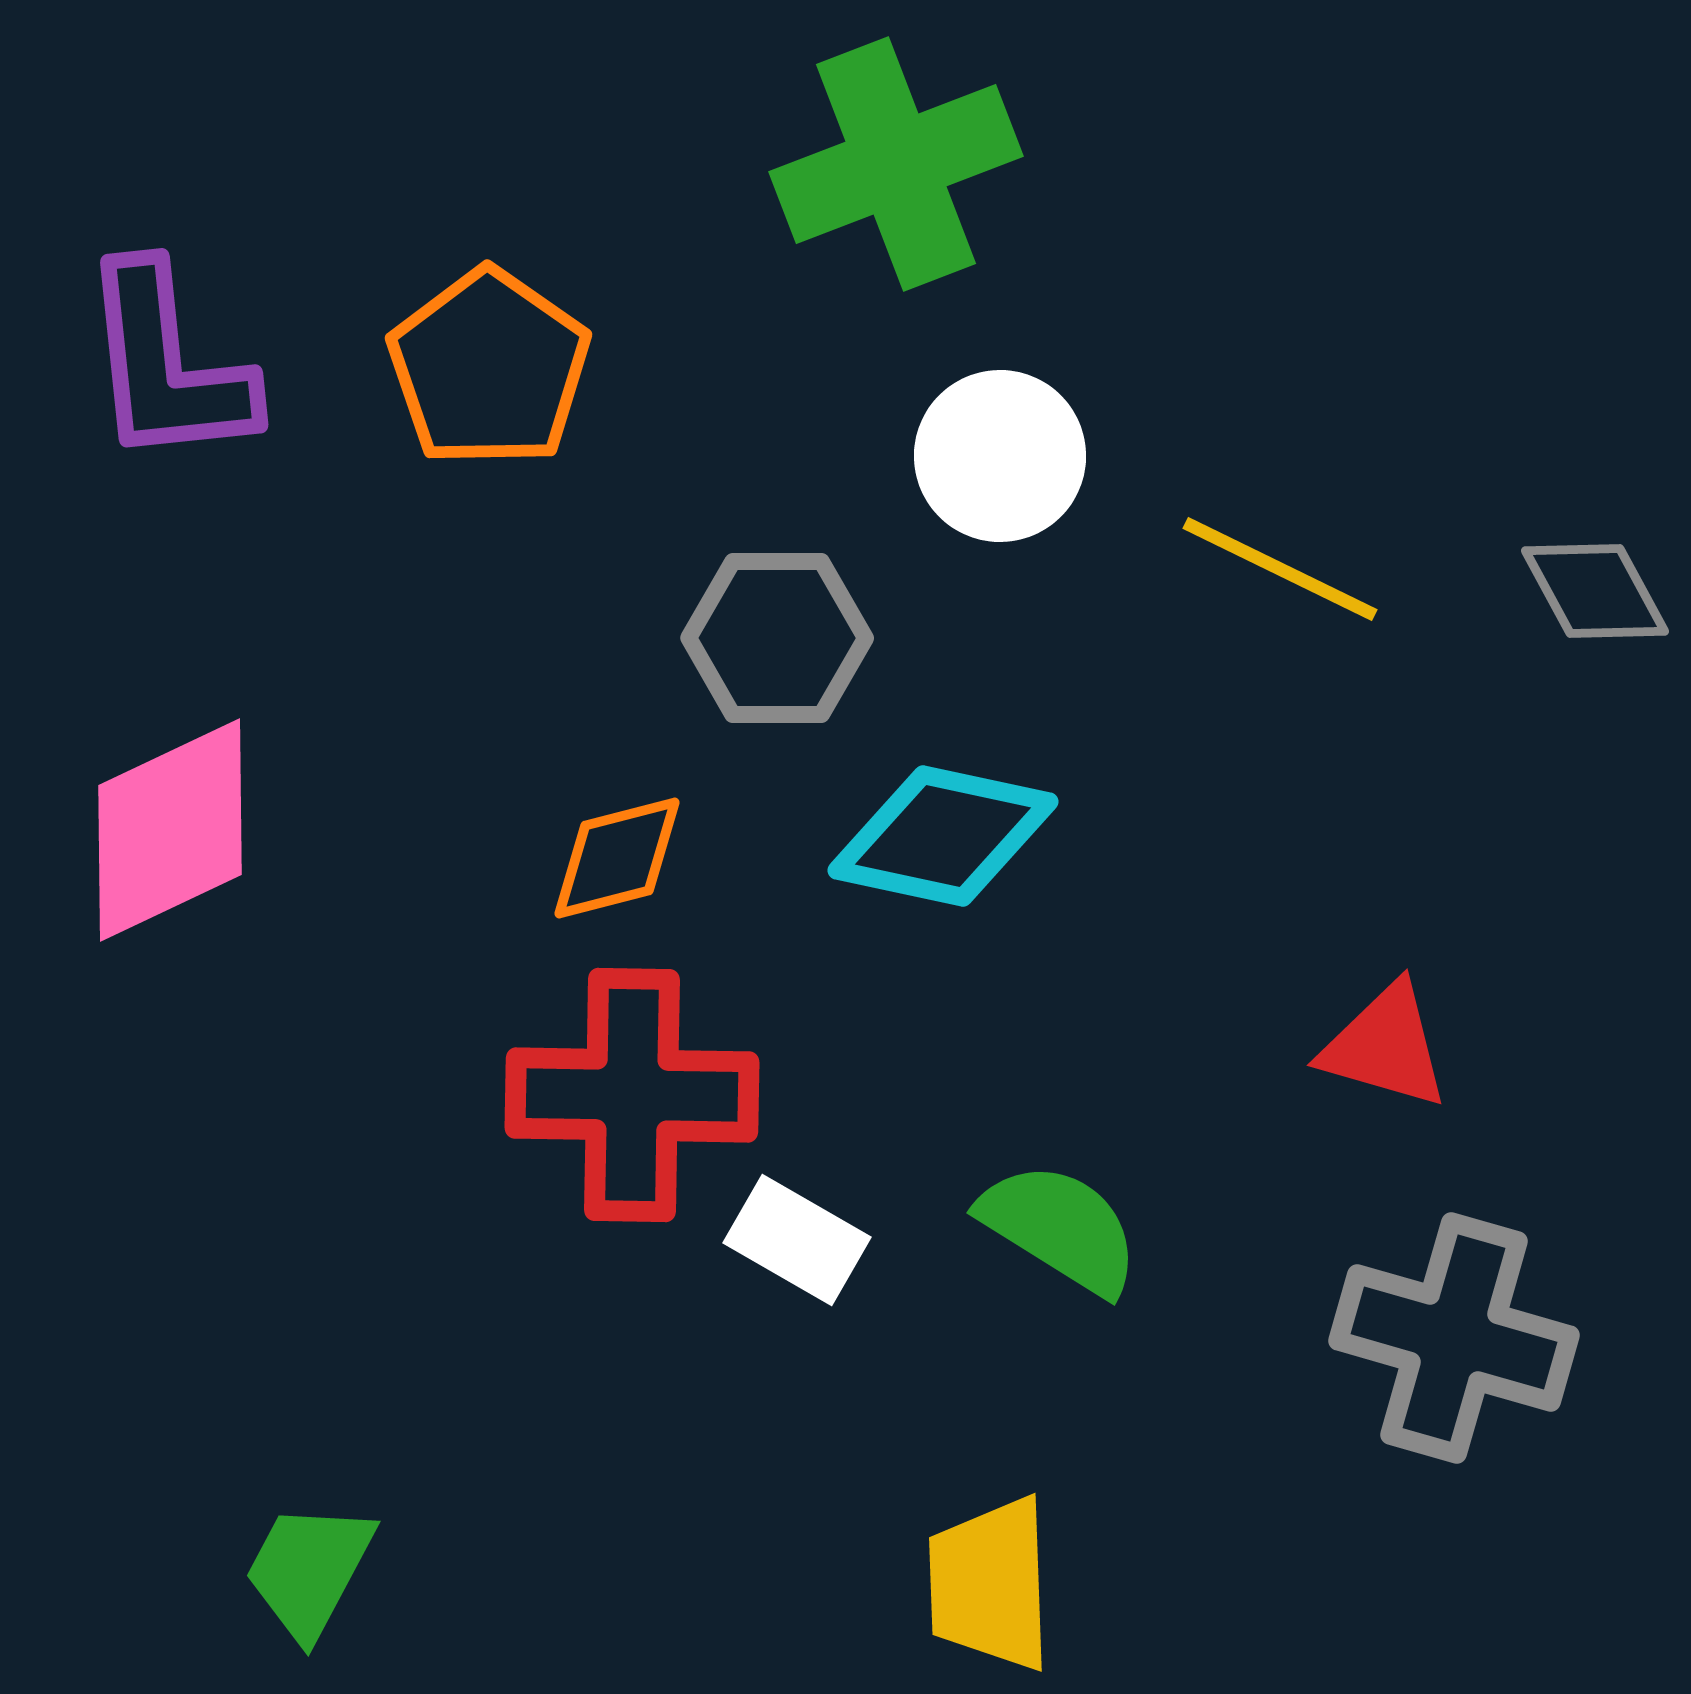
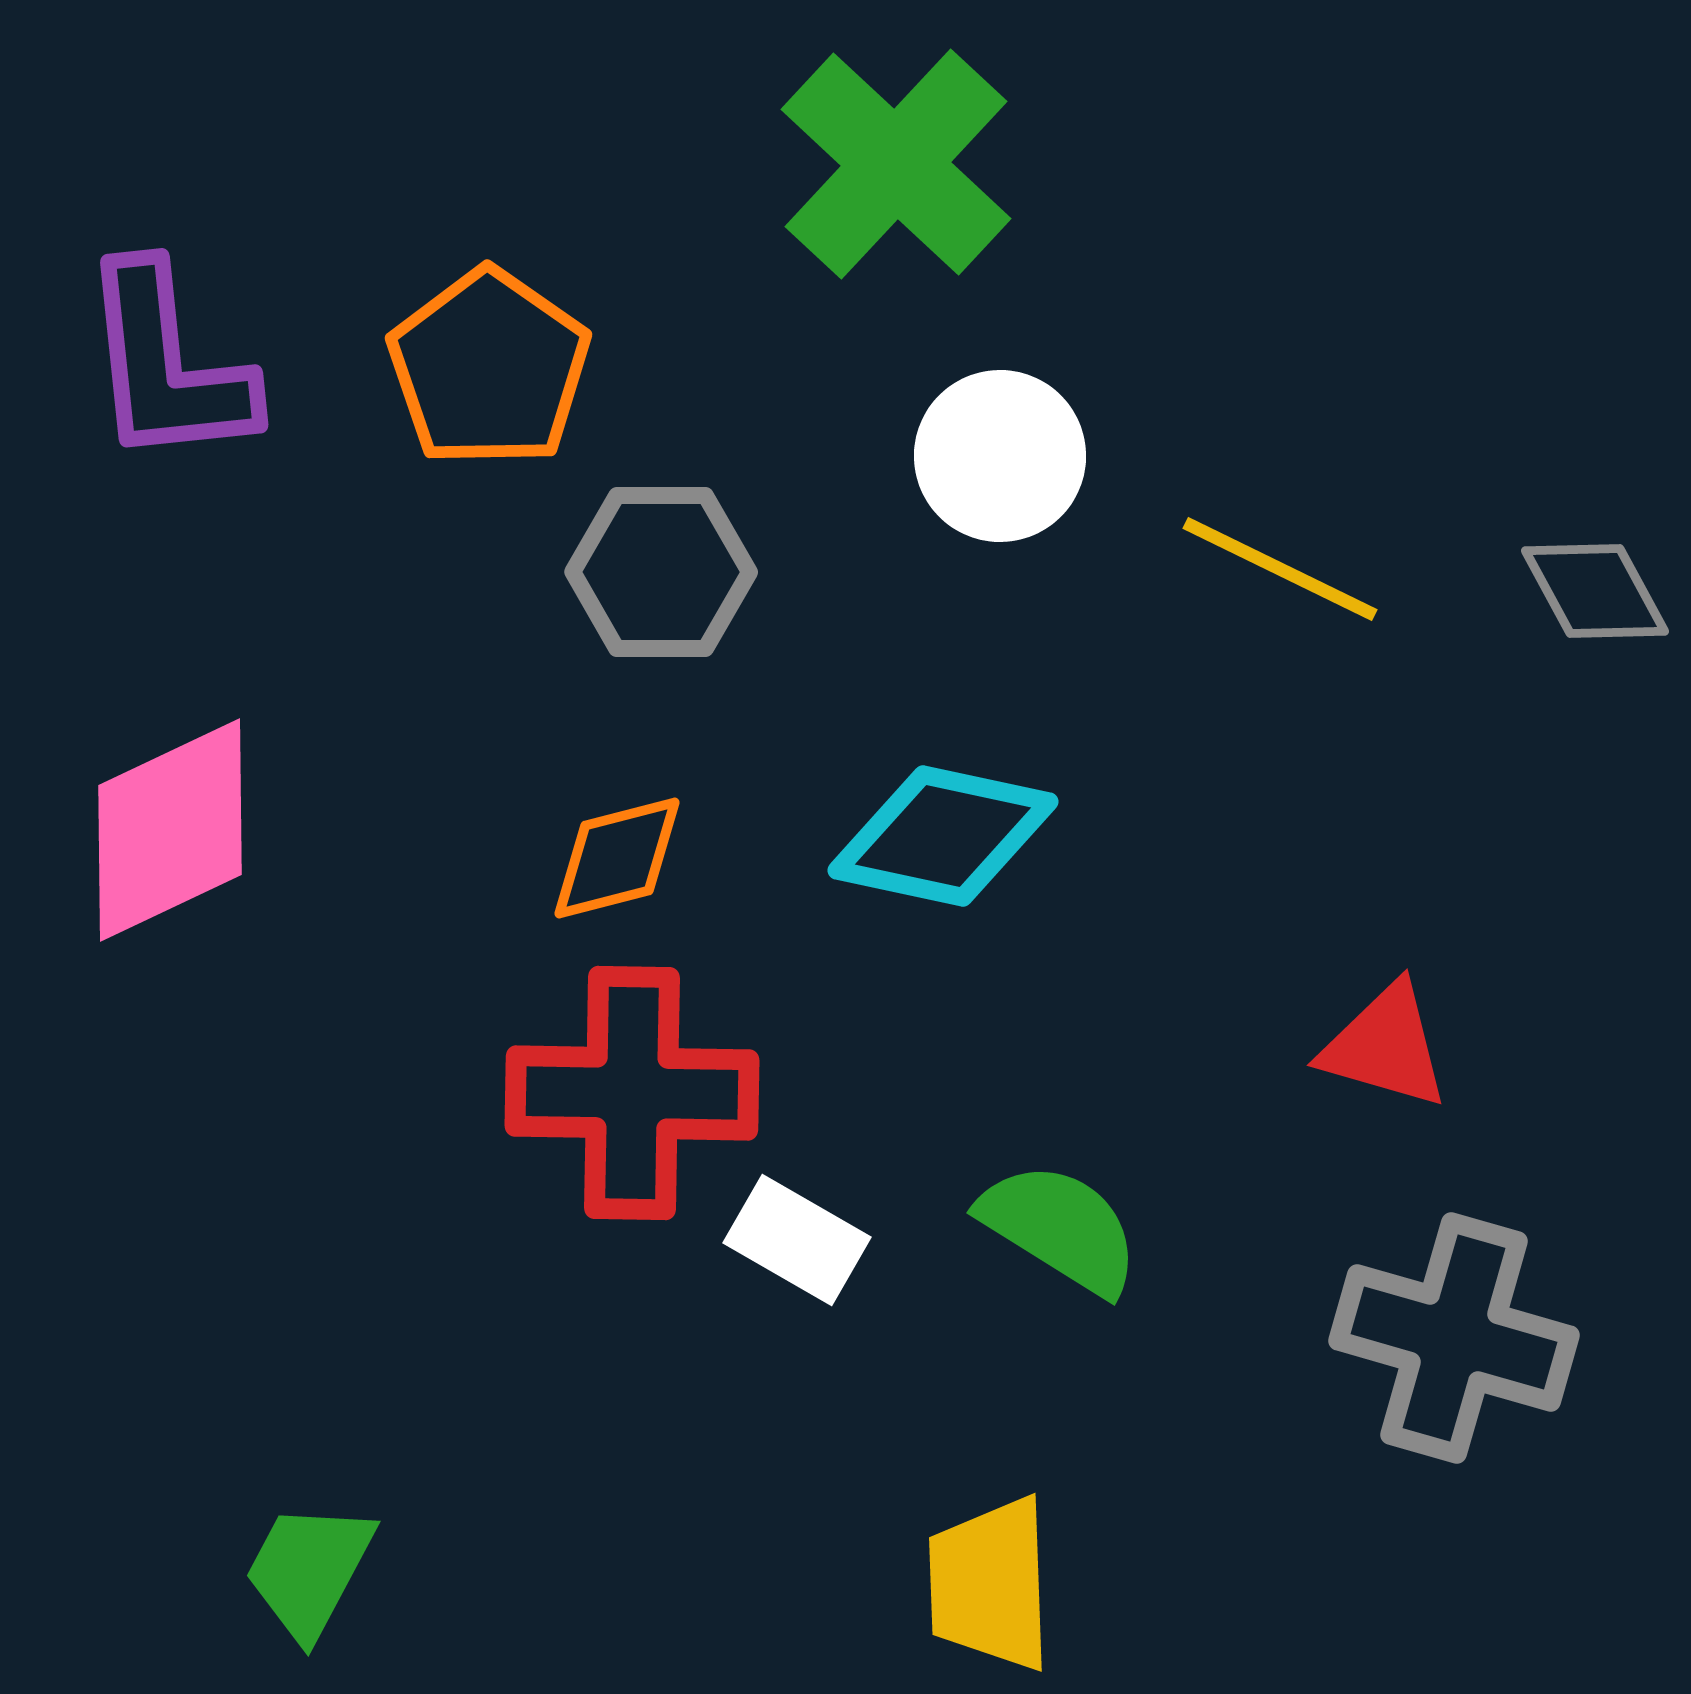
green cross: rotated 26 degrees counterclockwise
gray hexagon: moved 116 px left, 66 px up
red cross: moved 2 px up
